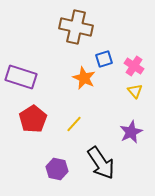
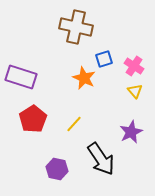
black arrow: moved 4 px up
